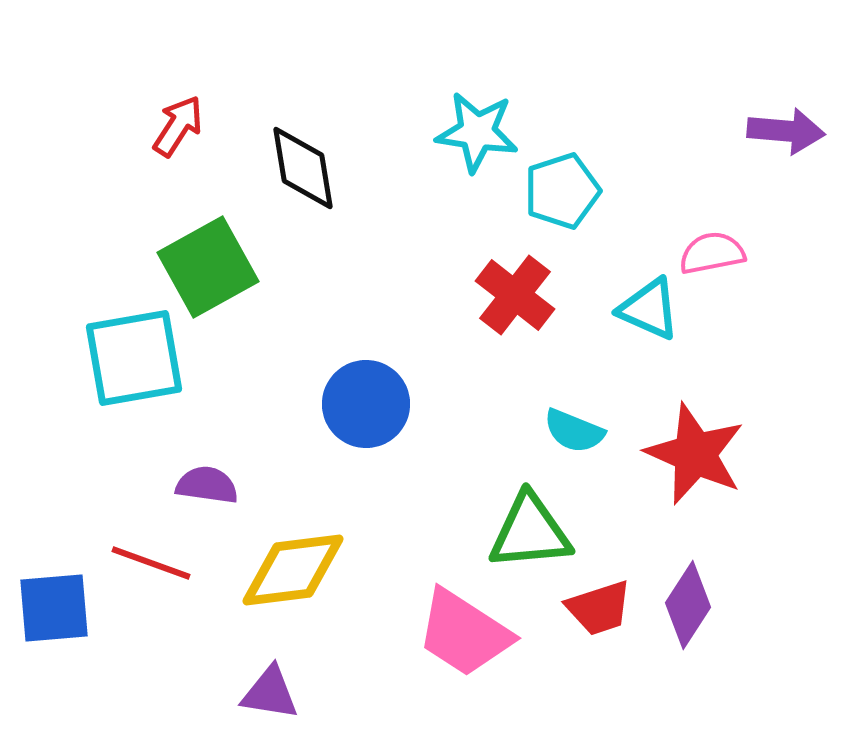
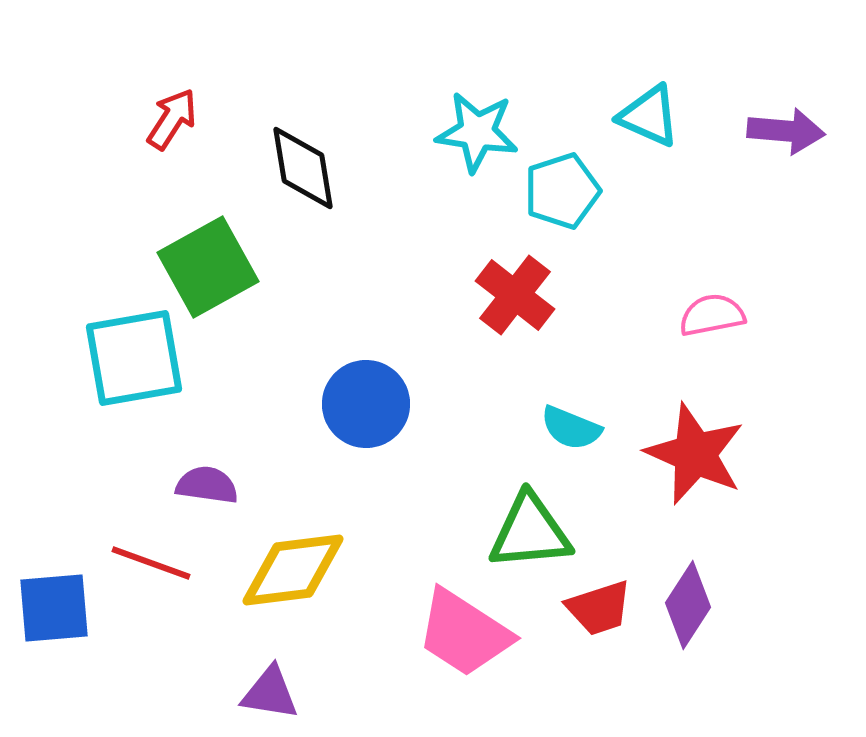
red arrow: moved 6 px left, 7 px up
pink semicircle: moved 62 px down
cyan triangle: moved 193 px up
cyan semicircle: moved 3 px left, 3 px up
